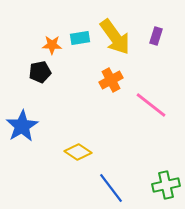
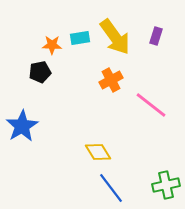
yellow diamond: moved 20 px right; rotated 24 degrees clockwise
